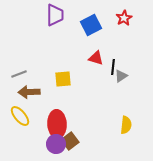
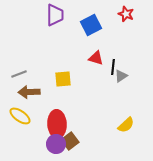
red star: moved 2 px right, 4 px up; rotated 21 degrees counterclockwise
yellow ellipse: rotated 15 degrees counterclockwise
yellow semicircle: rotated 42 degrees clockwise
